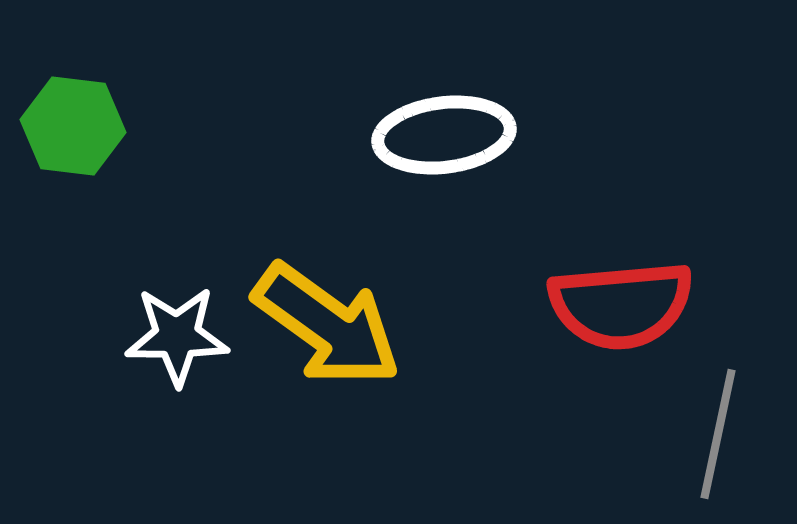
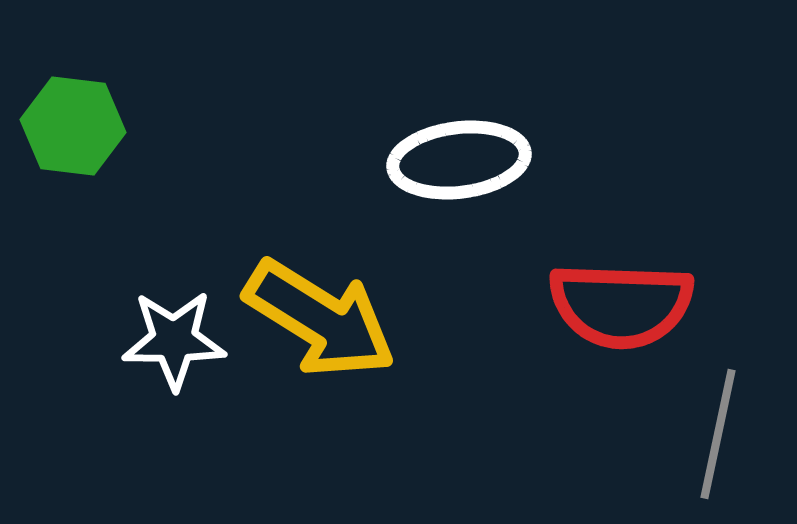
white ellipse: moved 15 px right, 25 px down
red semicircle: rotated 7 degrees clockwise
yellow arrow: moved 7 px left, 6 px up; rotated 4 degrees counterclockwise
white star: moved 3 px left, 4 px down
